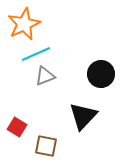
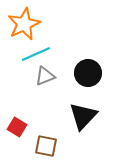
black circle: moved 13 px left, 1 px up
